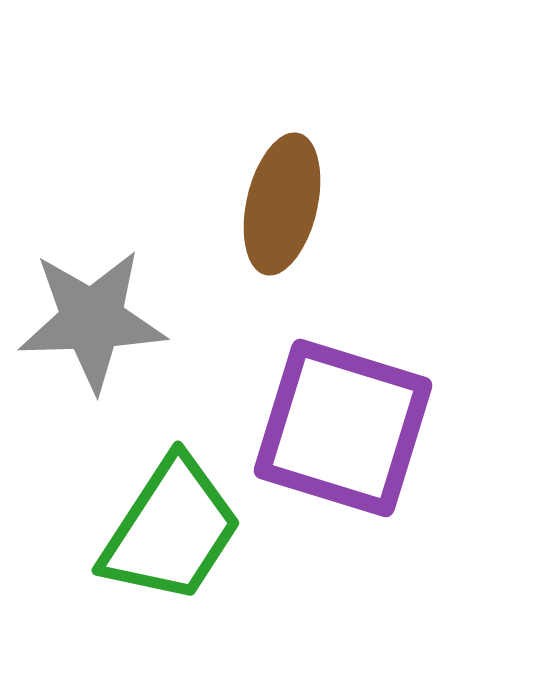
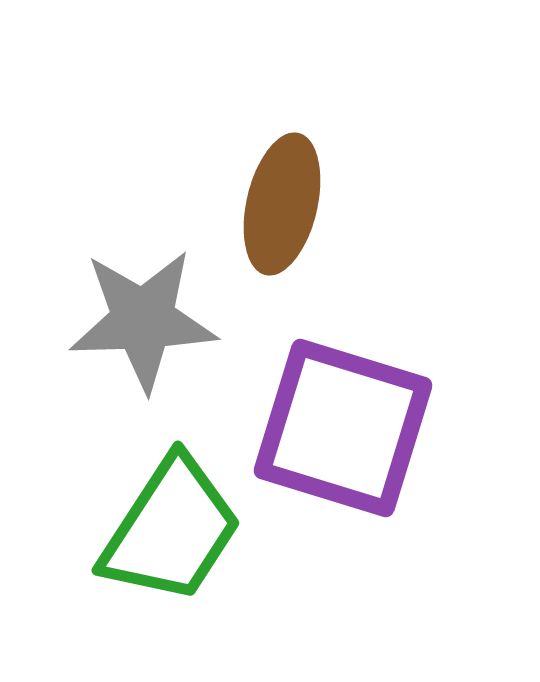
gray star: moved 51 px right
